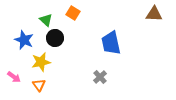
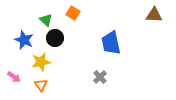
brown triangle: moved 1 px down
orange triangle: moved 2 px right
